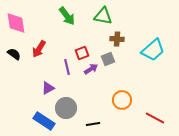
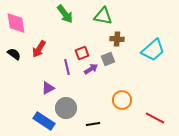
green arrow: moved 2 px left, 2 px up
